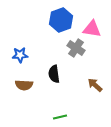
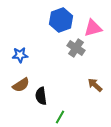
pink triangle: moved 1 px right, 1 px up; rotated 24 degrees counterclockwise
black semicircle: moved 13 px left, 22 px down
brown semicircle: moved 3 px left; rotated 36 degrees counterclockwise
green line: rotated 48 degrees counterclockwise
